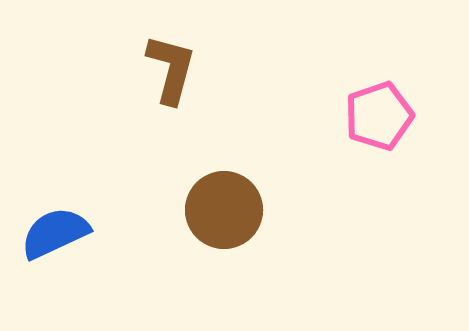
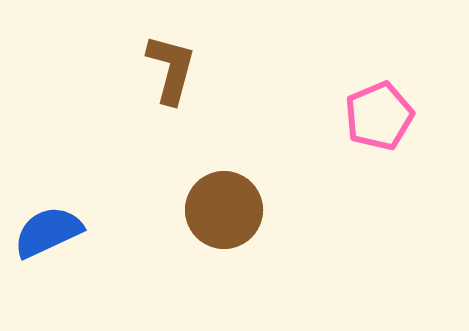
pink pentagon: rotated 4 degrees counterclockwise
blue semicircle: moved 7 px left, 1 px up
